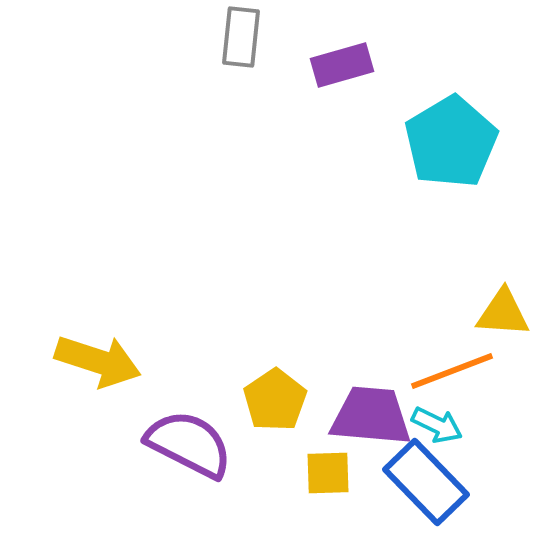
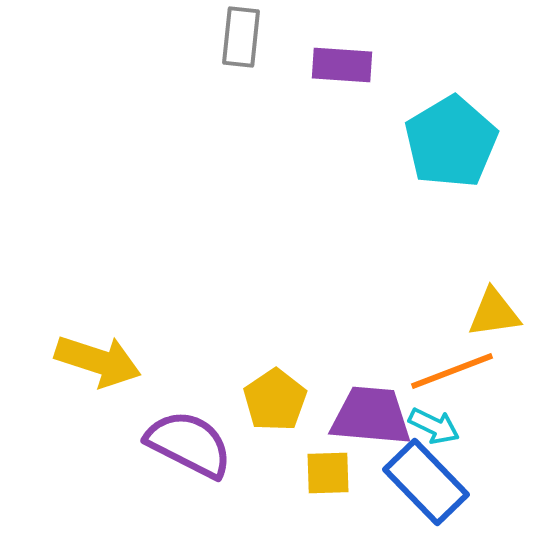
purple rectangle: rotated 20 degrees clockwise
yellow triangle: moved 9 px left; rotated 12 degrees counterclockwise
cyan arrow: moved 3 px left, 1 px down
